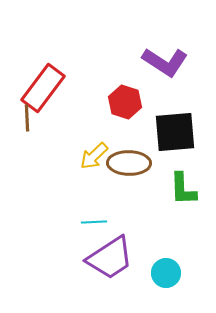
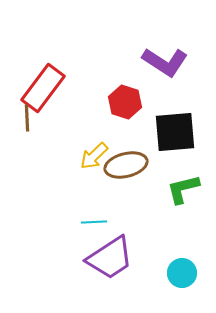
brown ellipse: moved 3 px left, 2 px down; rotated 15 degrees counterclockwise
green L-shape: rotated 78 degrees clockwise
cyan circle: moved 16 px right
